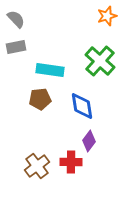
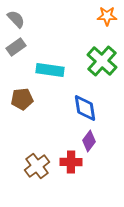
orange star: rotated 18 degrees clockwise
gray rectangle: rotated 24 degrees counterclockwise
green cross: moved 2 px right
brown pentagon: moved 18 px left
blue diamond: moved 3 px right, 2 px down
